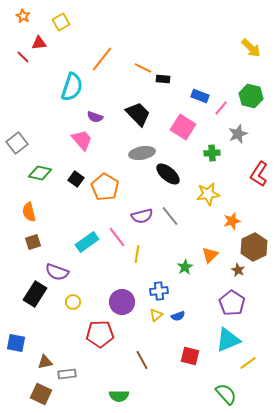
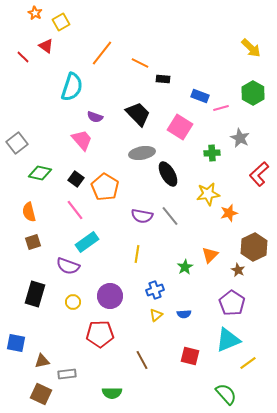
orange star at (23, 16): moved 12 px right, 3 px up
red triangle at (39, 43): moved 7 px right, 3 px down; rotated 42 degrees clockwise
orange line at (102, 59): moved 6 px up
orange line at (143, 68): moved 3 px left, 5 px up
green hexagon at (251, 96): moved 2 px right, 3 px up; rotated 15 degrees clockwise
pink line at (221, 108): rotated 35 degrees clockwise
pink square at (183, 127): moved 3 px left
gray star at (238, 134): moved 2 px right, 4 px down; rotated 24 degrees counterclockwise
black ellipse at (168, 174): rotated 20 degrees clockwise
red L-shape at (259, 174): rotated 15 degrees clockwise
purple semicircle at (142, 216): rotated 25 degrees clockwise
orange star at (232, 221): moved 3 px left, 8 px up
pink line at (117, 237): moved 42 px left, 27 px up
purple semicircle at (57, 272): moved 11 px right, 6 px up
blue cross at (159, 291): moved 4 px left, 1 px up; rotated 12 degrees counterclockwise
black rectangle at (35, 294): rotated 15 degrees counterclockwise
purple circle at (122, 302): moved 12 px left, 6 px up
blue semicircle at (178, 316): moved 6 px right, 2 px up; rotated 16 degrees clockwise
brown triangle at (45, 362): moved 3 px left, 1 px up
green semicircle at (119, 396): moved 7 px left, 3 px up
